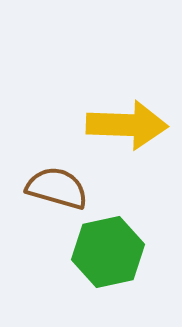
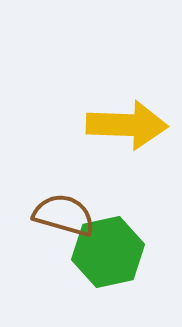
brown semicircle: moved 7 px right, 27 px down
